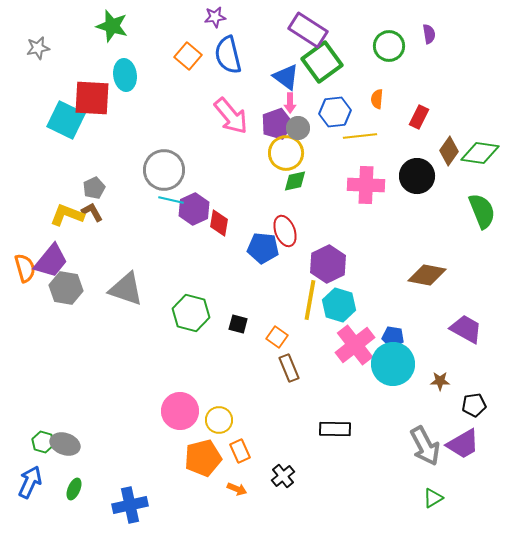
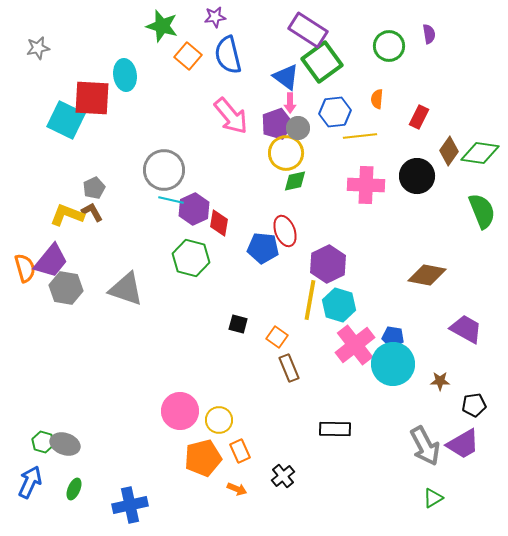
green star at (112, 26): moved 50 px right
green hexagon at (191, 313): moved 55 px up
